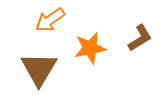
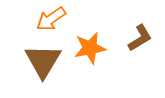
orange arrow: moved 1 px right, 1 px up
brown triangle: moved 4 px right, 8 px up
